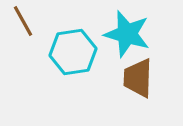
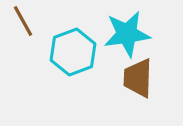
cyan star: rotated 24 degrees counterclockwise
cyan hexagon: rotated 12 degrees counterclockwise
